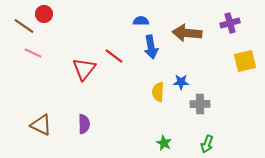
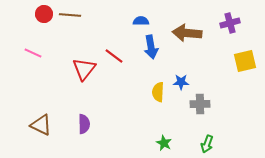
brown line: moved 46 px right, 11 px up; rotated 30 degrees counterclockwise
